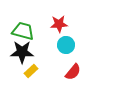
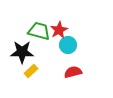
red star: moved 6 px down; rotated 24 degrees counterclockwise
green trapezoid: moved 16 px right
cyan circle: moved 2 px right
red semicircle: rotated 144 degrees counterclockwise
